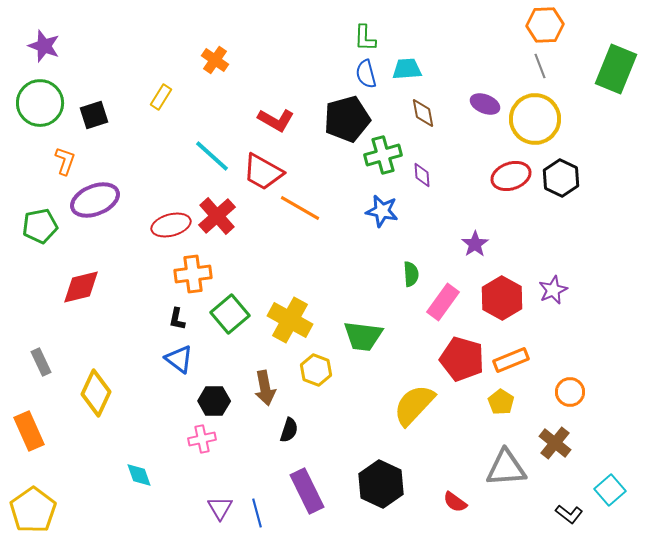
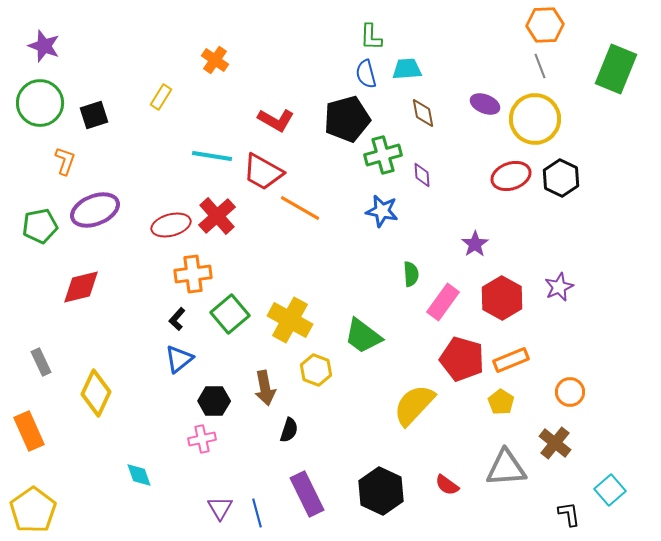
green L-shape at (365, 38): moved 6 px right, 1 px up
cyan line at (212, 156): rotated 33 degrees counterclockwise
purple ellipse at (95, 200): moved 10 px down
purple star at (553, 290): moved 6 px right, 3 px up
black L-shape at (177, 319): rotated 30 degrees clockwise
green trapezoid at (363, 336): rotated 30 degrees clockwise
blue triangle at (179, 359): rotated 44 degrees clockwise
black hexagon at (381, 484): moved 7 px down
purple rectangle at (307, 491): moved 3 px down
red semicircle at (455, 502): moved 8 px left, 17 px up
black L-shape at (569, 514): rotated 136 degrees counterclockwise
